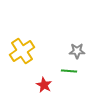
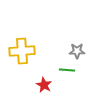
yellow cross: rotated 30 degrees clockwise
green line: moved 2 px left, 1 px up
